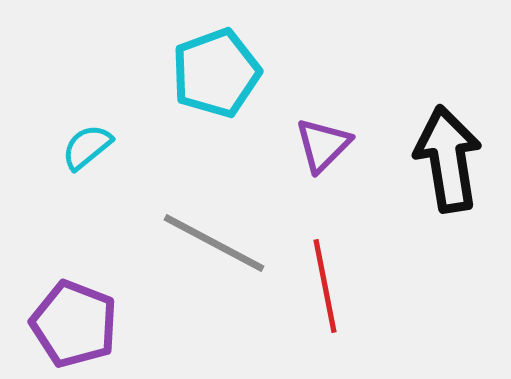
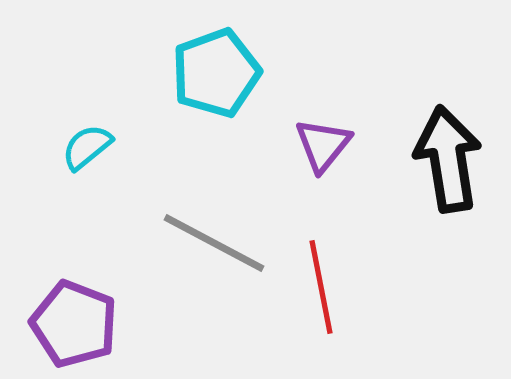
purple triangle: rotated 6 degrees counterclockwise
red line: moved 4 px left, 1 px down
